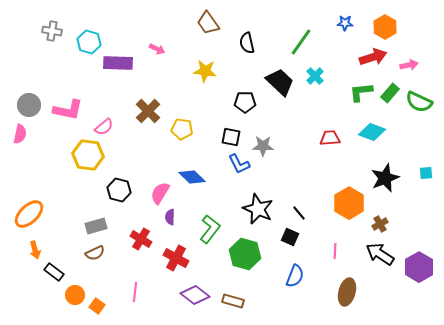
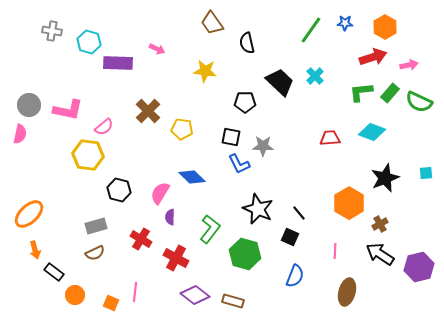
brown trapezoid at (208, 23): moved 4 px right
green line at (301, 42): moved 10 px right, 12 px up
purple hexagon at (419, 267): rotated 16 degrees clockwise
orange square at (97, 306): moved 14 px right, 3 px up; rotated 14 degrees counterclockwise
